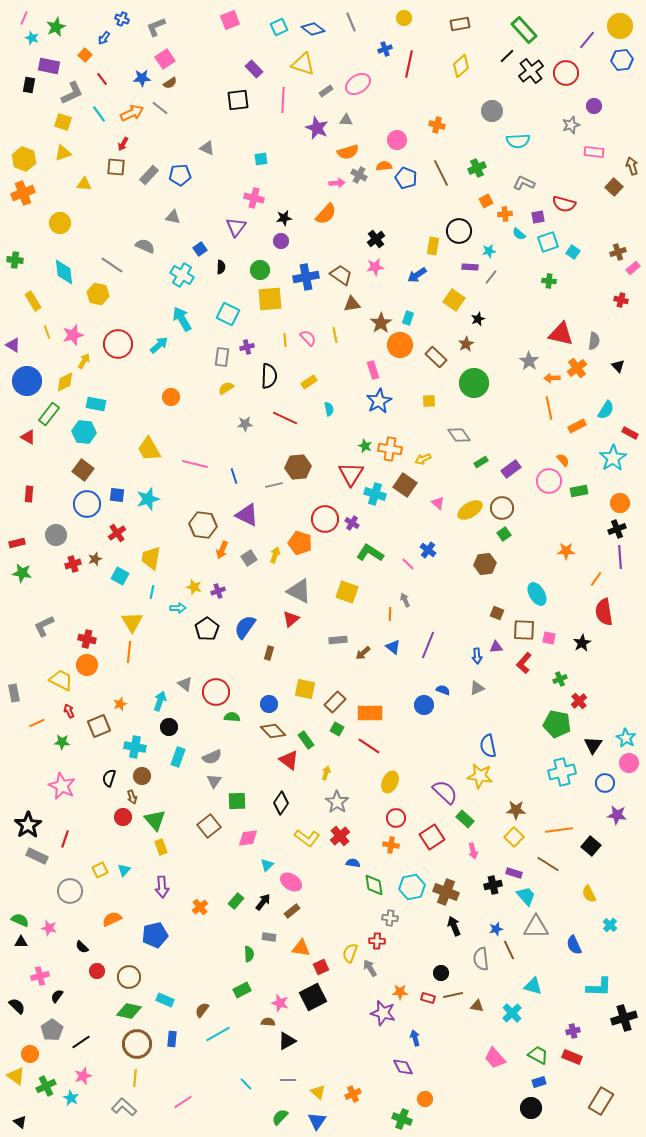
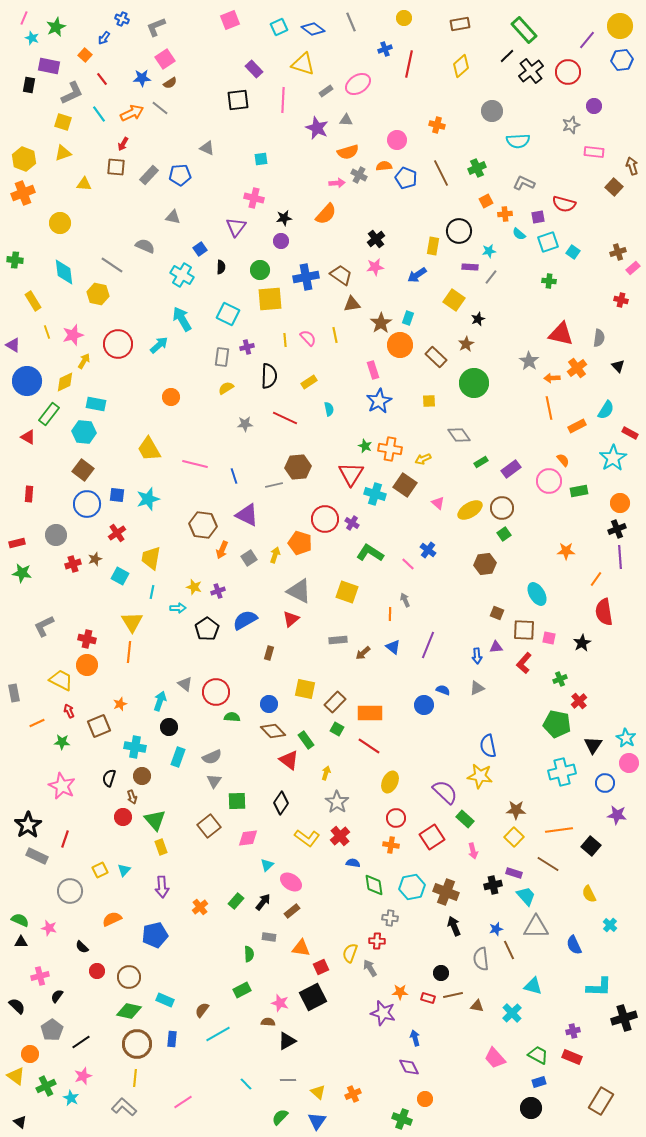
red circle at (566, 73): moved 2 px right, 1 px up
gray semicircle at (594, 341): moved 5 px right, 3 px up
blue semicircle at (245, 627): moved 7 px up; rotated 25 degrees clockwise
purple diamond at (403, 1067): moved 6 px right
